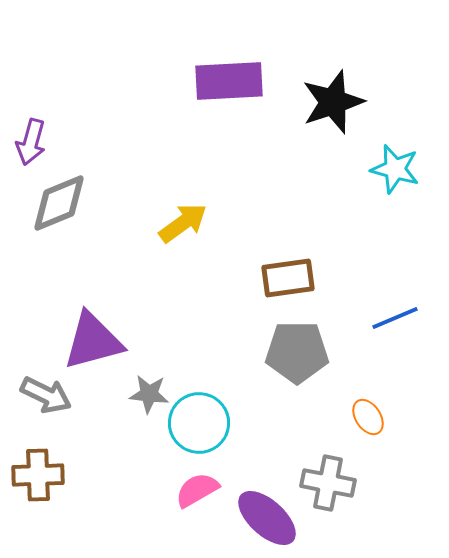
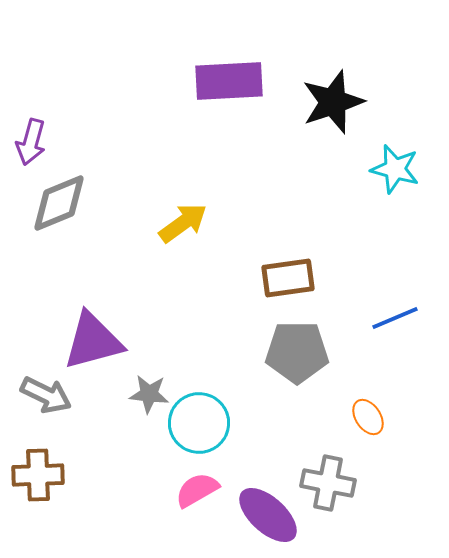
purple ellipse: moved 1 px right, 3 px up
